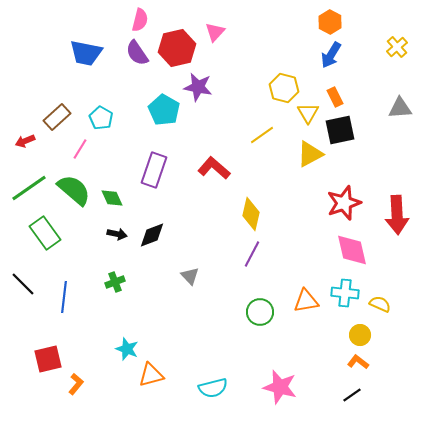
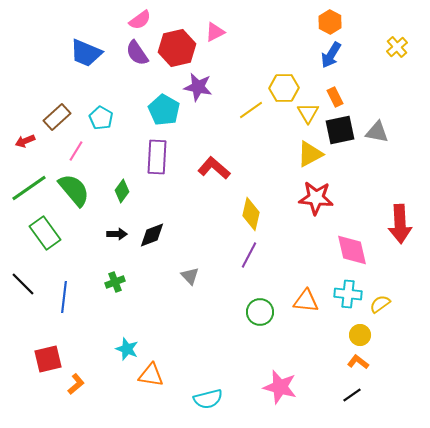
pink semicircle at (140, 20): rotated 40 degrees clockwise
pink triangle at (215, 32): rotated 20 degrees clockwise
blue trapezoid at (86, 53): rotated 12 degrees clockwise
yellow hexagon at (284, 88): rotated 16 degrees counterclockwise
gray triangle at (400, 108): moved 23 px left, 24 px down; rotated 15 degrees clockwise
yellow line at (262, 135): moved 11 px left, 25 px up
pink line at (80, 149): moved 4 px left, 2 px down
purple rectangle at (154, 170): moved 3 px right, 13 px up; rotated 16 degrees counterclockwise
green semicircle at (74, 190): rotated 9 degrees clockwise
green diamond at (112, 198): moved 10 px right, 7 px up; rotated 60 degrees clockwise
red star at (344, 203): moved 28 px left, 5 px up; rotated 24 degrees clockwise
red arrow at (397, 215): moved 3 px right, 9 px down
black arrow at (117, 234): rotated 12 degrees counterclockwise
purple line at (252, 254): moved 3 px left, 1 px down
cyan cross at (345, 293): moved 3 px right, 1 px down
orange triangle at (306, 301): rotated 16 degrees clockwise
yellow semicircle at (380, 304): rotated 60 degrees counterclockwise
orange triangle at (151, 375): rotated 24 degrees clockwise
orange L-shape at (76, 384): rotated 10 degrees clockwise
cyan semicircle at (213, 388): moved 5 px left, 11 px down
